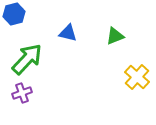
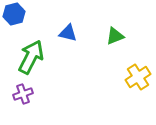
green arrow: moved 4 px right, 2 px up; rotated 16 degrees counterclockwise
yellow cross: moved 1 px right; rotated 15 degrees clockwise
purple cross: moved 1 px right, 1 px down
